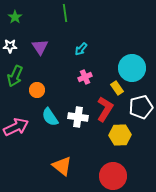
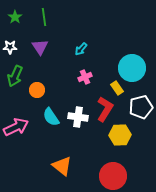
green line: moved 21 px left, 4 px down
white star: moved 1 px down
cyan semicircle: moved 1 px right
